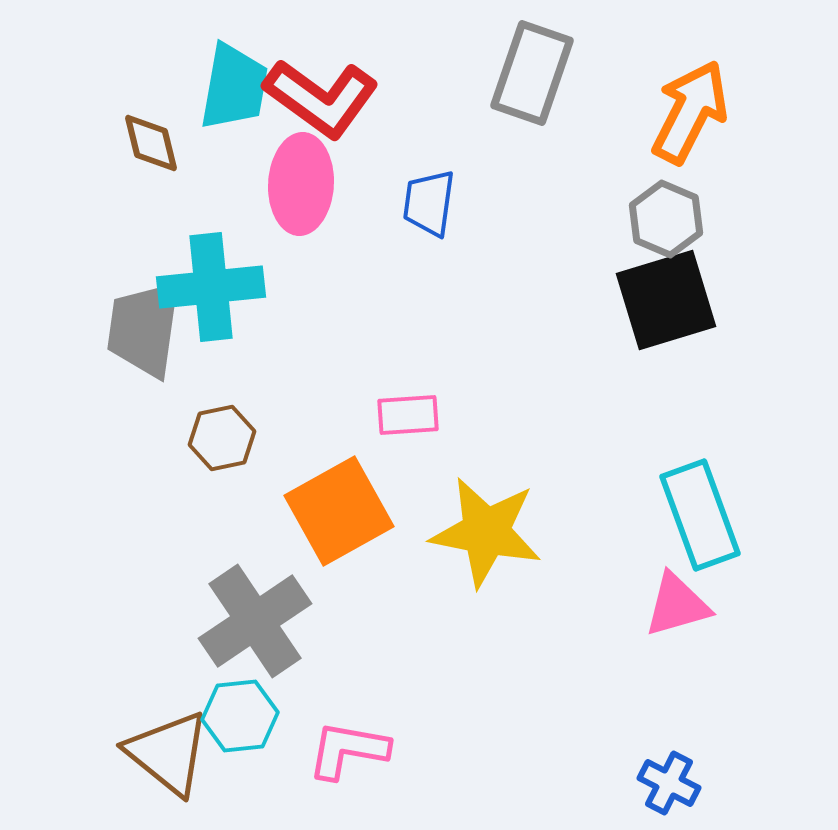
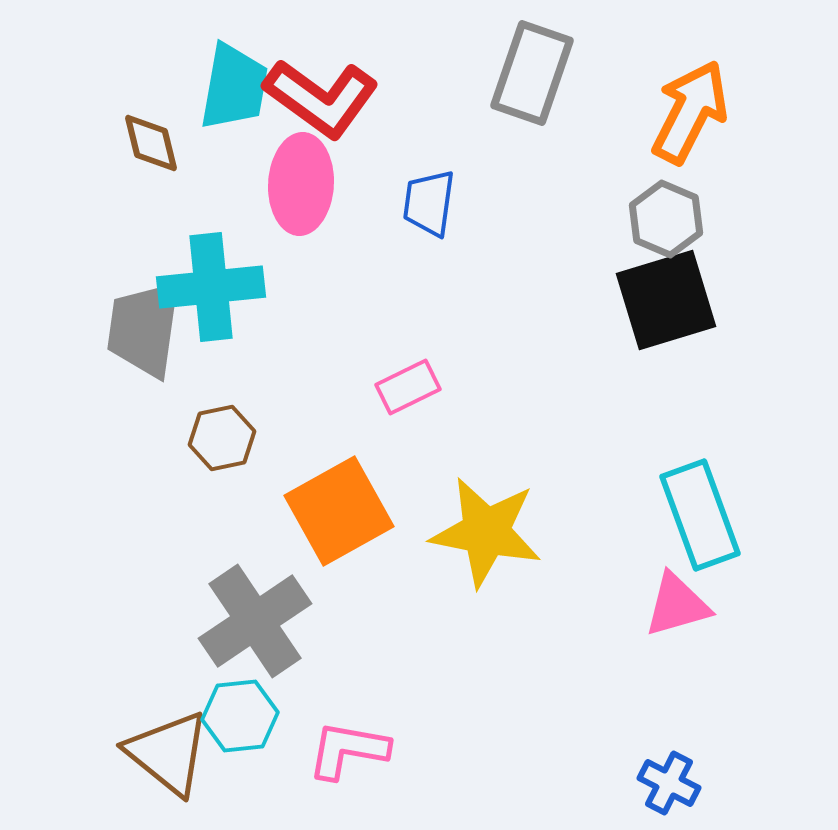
pink rectangle: moved 28 px up; rotated 22 degrees counterclockwise
